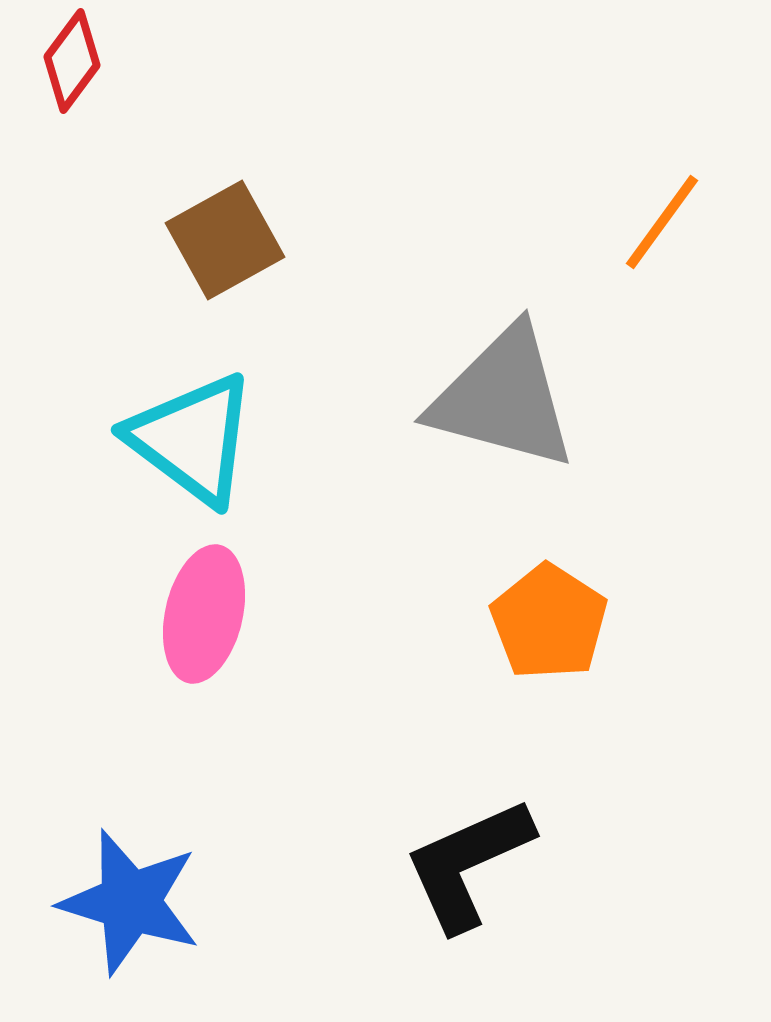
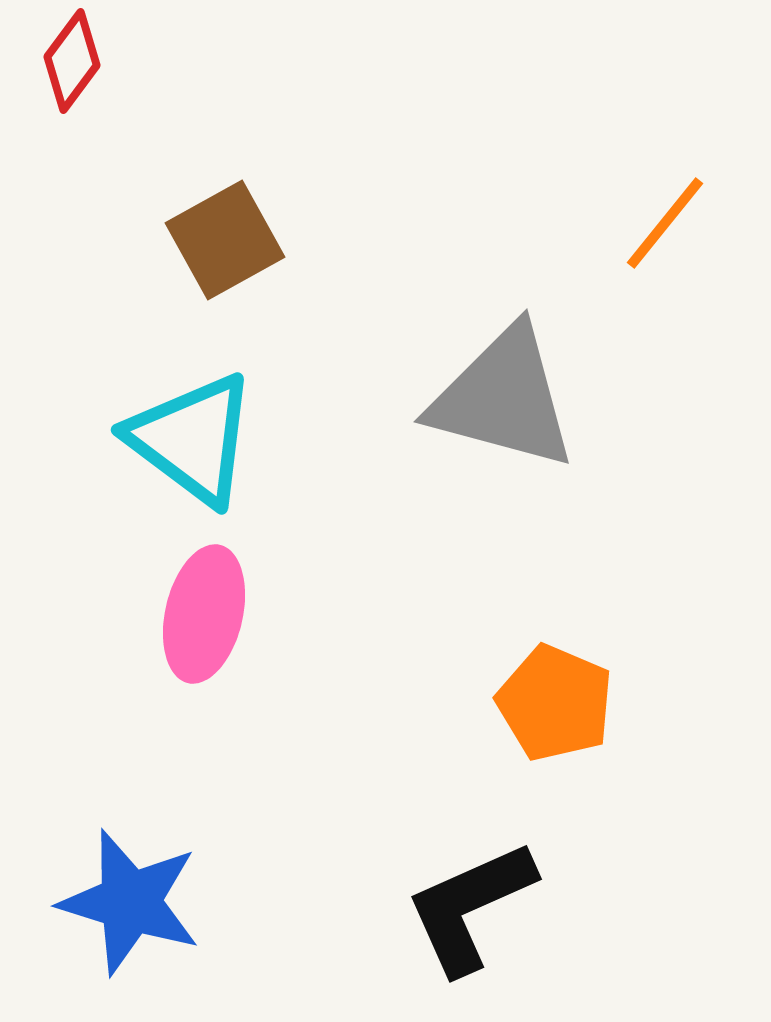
orange line: moved 3 px right, 1 px down; rotated 3 degrees clockwise
orange pentagon: moved 6 px right, 81 px down; rotated 10 degrees counterclockwise
black L-shape: moved 2 px right, 43 px down
